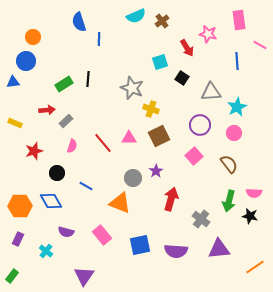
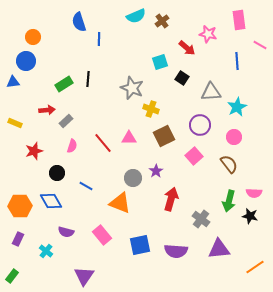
red arrow at (187, 48): rotated 18 degrees counterclockwise
pink circle at (234, 133): moved 4 px down
brown square at (159, 136): moved 5 px right
